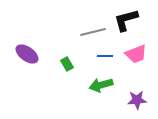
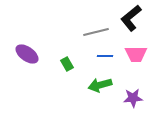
black L-shape: moved 5 px right, 2 px up; rotated 24 degrees counterclockwise
gray line: moved 3 px right
pink trapezoid: rotated 20 degrees clockwise
green arrow: moved 1 px left
purple star: moved 4 px left, 2 px up
